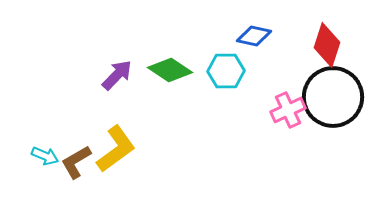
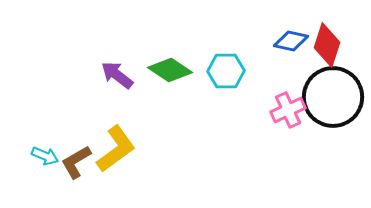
blue diamond: moved 37 px right, 5 px down
purple arrow: rotated 96 degrees counterclockwise
